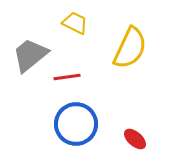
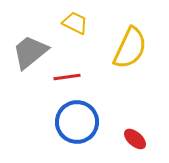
gray trapezoid: moved 3 px up
blue circle: moved 1 px right, 2 px up
